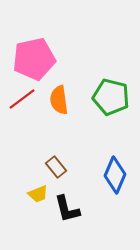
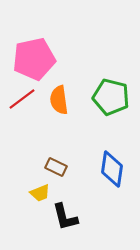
brown rectangle: rotated 25 degrees counterclockwise
blue diamond: moved 3 px left, 6 px up; rotated 15 degrees counterclockwise
yellow trapezoid: moved 2 px right, 1 px up
black L-shape: moved 2 px left, 8 px down
